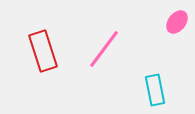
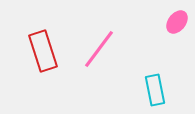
pink line: moved 5 px left
